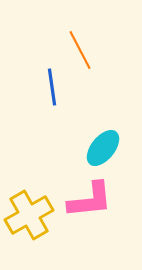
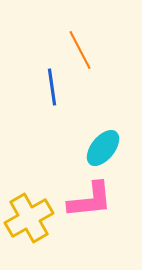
yellow cross: moved 3 px down
